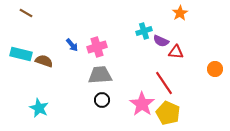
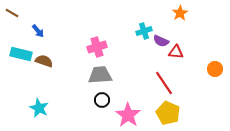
brown line: moved 14 px left
blue arrow: moved 34 px left, 14 px up
pink star: moved 14 px left, 11 px down
